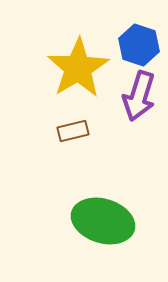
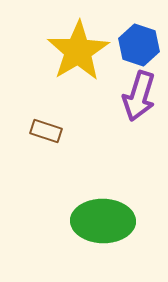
yellow star: moved 17 px up
brown rectangle: moved 27 px left; rotated 32 degrees clockwise
green ellipse: rotated 16 degrees counterclockwise
